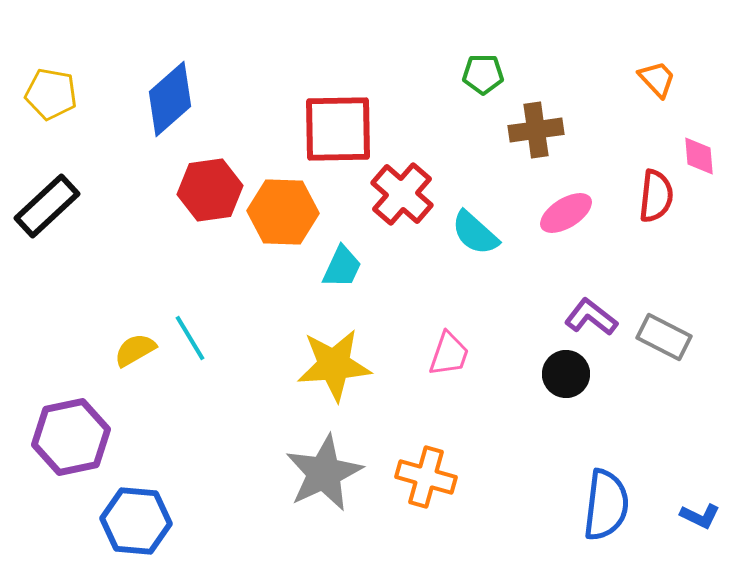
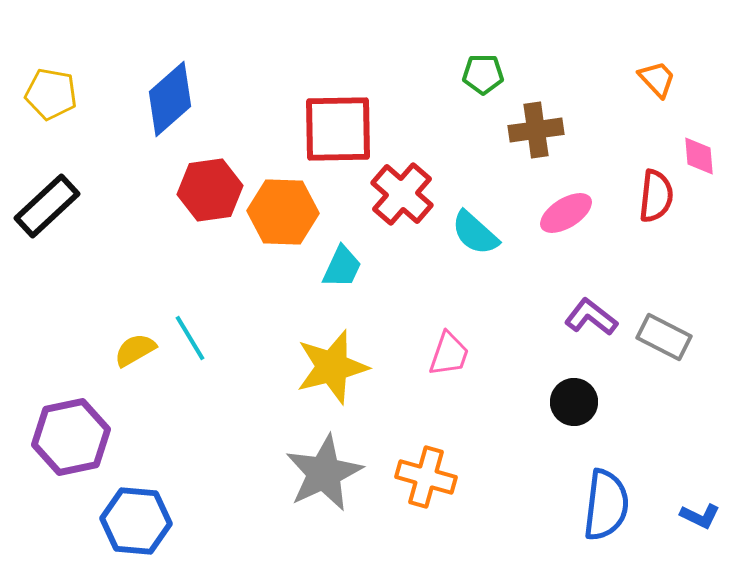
yellow star: moved 2 px left, 2 px down; rotated 10 degrees counterclockwise
black circle: moved 8 px right, 28 px down
